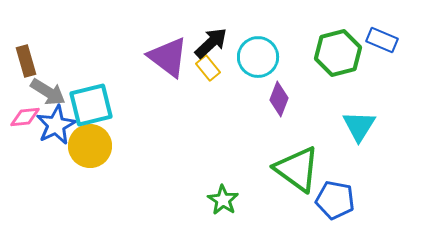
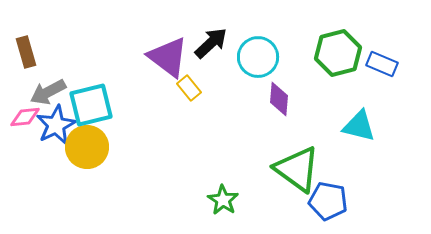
blue rectangle: moved 24 px down
brown rectangle: moved 9 px up
yellow rectangle: moved 19 px left, 20 px down
gray arrow: rotated 120 degrees clockwise
purple diamond: rotated 16 degrees counterclockwise
cyan triangle: rotated 48 degrees counterclockwise
yellow circle: moved 3 px left, 1 px down
blue pentagon: moved 7 px left, 1 px down
